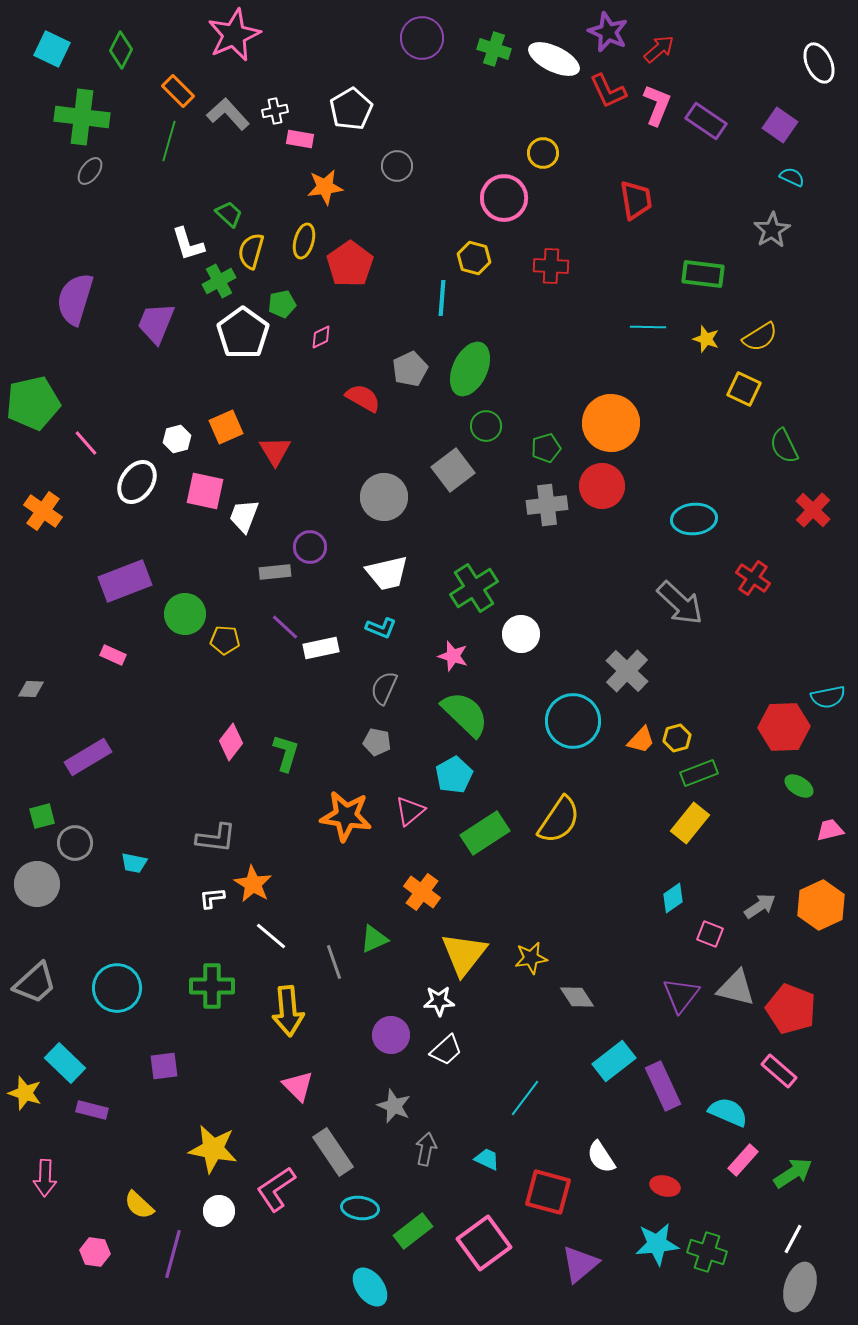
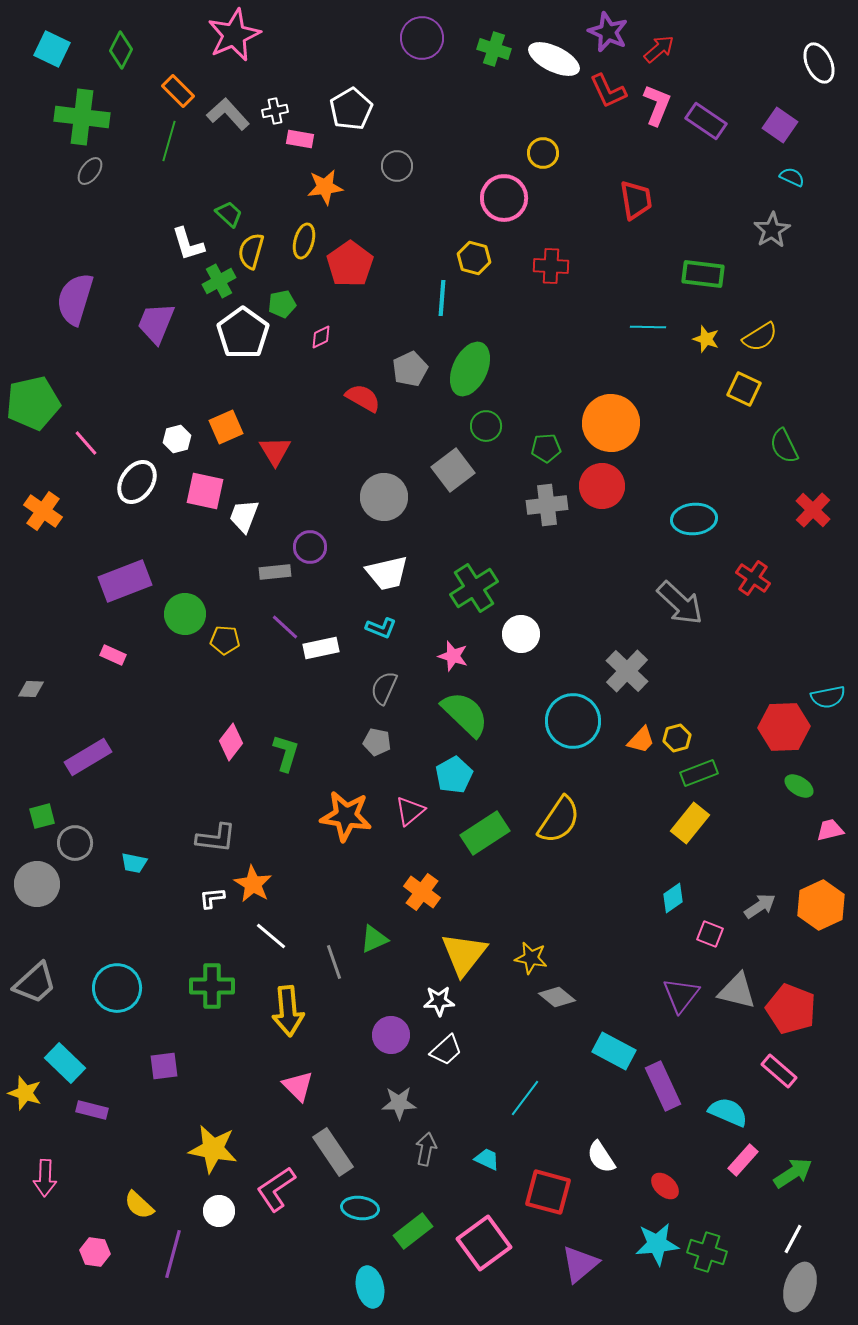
green pentagon at (546, 448): rotated 12 degrees clockwise
yellow star at (531, 958): rotated 20 degrees clockwise
gray triangle at (736, 988): moved 1 px right, 3 px down
gray diamond at (577, 997): moved 20 px left; rotated 18 degrees counterclockwise
cyan rectangle at (614, 1061): moved 10 px up; rotated 66 degrees clockwise
gray star at (394, 1106): moved 5 px right, 3 px up; rotated 24 degrees counterclockwise
red ellipse at (665, 1186): rotated 28 degrees clockwise
cyan ellipse at (370, 1287): rotated 24 degrees clockwise
